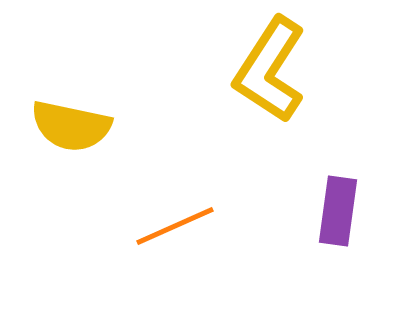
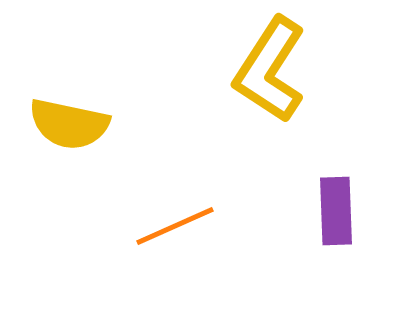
yellow semicircle: moved 2 px left, 2 px up
purple rectangle: moved 2 px left; rotated 10 degrees counterclockwise
